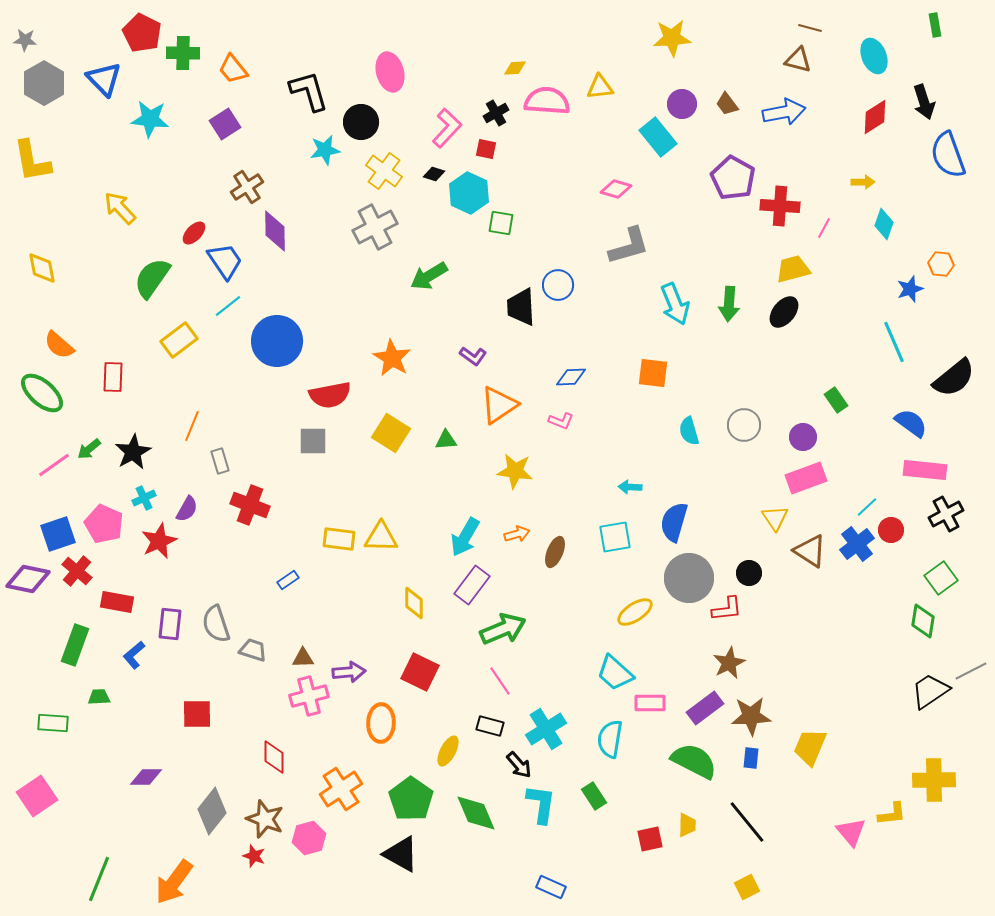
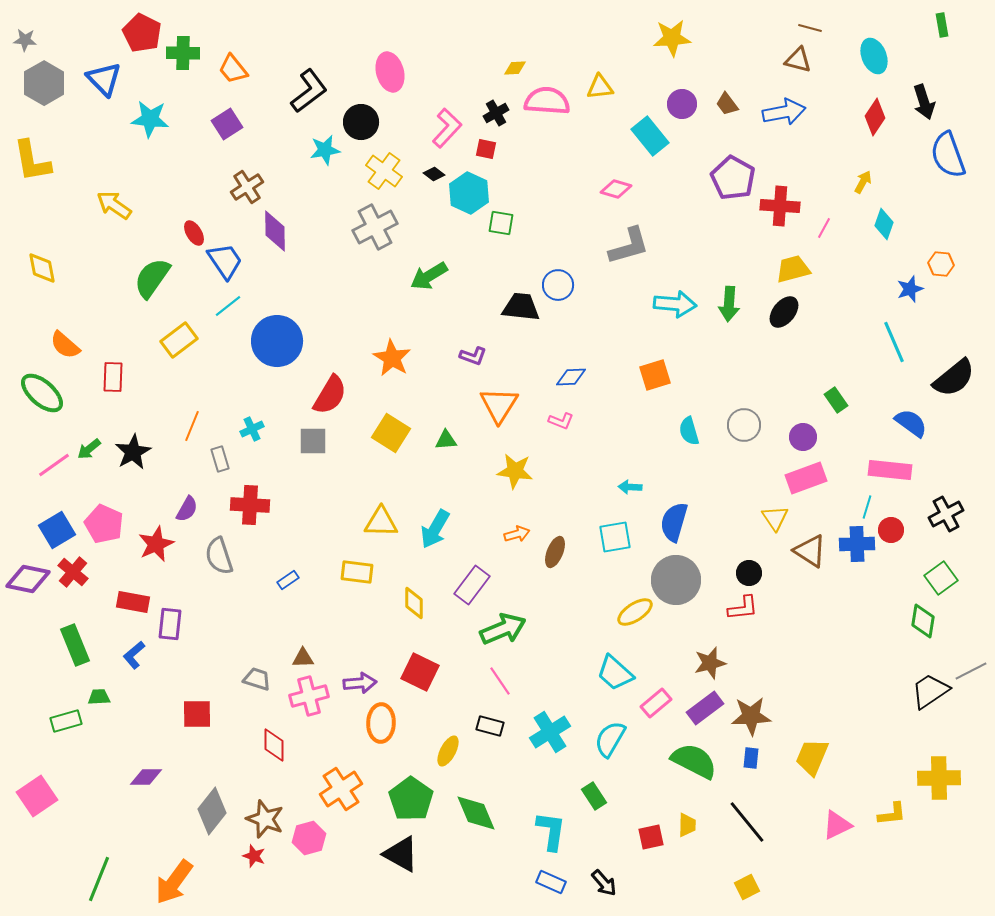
green rectangle at (935, 25): moved 7 px right
black L-shape at (309, 91): rotated 69 degrees clockwise
red diamond at (875, 117): rotated 24 degrees counterclockwise
purple square at (225, 124): moved 2 px right
cyan rectangle at (658, 137): moved 8 px left, 1 px up
black diamond at (434, 174): rotated 20 degrees clockwise
yellow arrow at (863, 182): rotated 60 degrees counterclockwise
yellow arrow at (120, 208): moved 6 px left, 3 px up; rotated 12 degrees counterclockwise
red ellipse at (194, 233): rotated 75 degrees counterclockwise
cyan arrow at (675, 304): rotated 63 degrees counterclockwise
black trapezoid at (521, 307): rotated 99 degrees clockwise
orange semicircle at (59, 345): moved 6 px right
purple L-shape at (473, 356): rotated 16 degrees counterclockwise
orange square at (653, 373): moved 2 px right, 2 px down; rotated 24 degrees counterclockwise
red semicircle at (330, 395): rotated 48 degrees counterclockwise
orange triangle at (499, 405): rotated 24 degrees counterclockwise
gray rectangle at (220, 461): moved 2 px up
pink rectangle at (925, 470): moved 35 px left
cyan cross at (144, 498): moved 108 px right, 69 px up
red cross at (250, 505): rotated 18 degrees counterclockwise
cyan line at (867, 507): rotated 30 degrees counterclockwise
blue square at (58, 534): moved 1 px left, 4 px up; rotated 12 degrees counterclockwise
yellow triangle at (381, 537): moved 15 px up
cyan arrow at (465, 537): moved 30 px left, 8 px up
yellow rectangle at (339, 539): moved 18 px right, 33 px down
red star at (159, 541): moved 3 px left, 3 px down
blue cross at (857, 544): rotated 36 degrees clockwise
red cross at (77, 571): moved 4 px left, 1 px down
gray circle at (689, 578): moved 13 px left, 2 px down
red rectangle at (117, 602): moved 16 px right
red L-shape at (727, 609): moved 16 px right, 1 px up
gray semicircle at (216, 624): moved 3 px right, 68 px up
green rectangle at (75, 645): rotated 42 degrees counterclockwise
gray trapezoid at (253, 650): moved 4 px right, 29 px down
brown star at (729, 663): moved 19 px left; rotated 12 degrees clockwise
purple arrow at (349, 672): moved 11 px right, 11 px down
pink rectangle at (650, 703): moved 6 px right; rotated 40 degrees counterclockwise
green rectangle at (53, 723): moved 13 px right, 2 px up; rotated 20 degrees counterclockwise
cyan cross at (546, 729): moved 4 px right, 3 px down
cyan semicircle at (610, 739): rotated 21 degrees clockwise
yellow trapezoid at (810, 747): moved 2 px right, 10 px down
red diamond at (274, 757): moved 12 px up
black arrow at (519, 765): moved 85 px right, 118 px down
yellow cross at (934, 780): moved 5 px right, 2 px up
cyan L-shape at (541, 804): moved 10 px right, 27 px down
pink triangle at (851, 832): moved 14 px left, 7 px up; rotated 44 degrees clockwise
red square at (650, 839): moved 1 px right, 2 px up
blue rectangle at (551, 887): moved 5 px up
